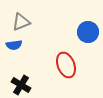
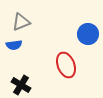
blue circle: moved 2 px down
